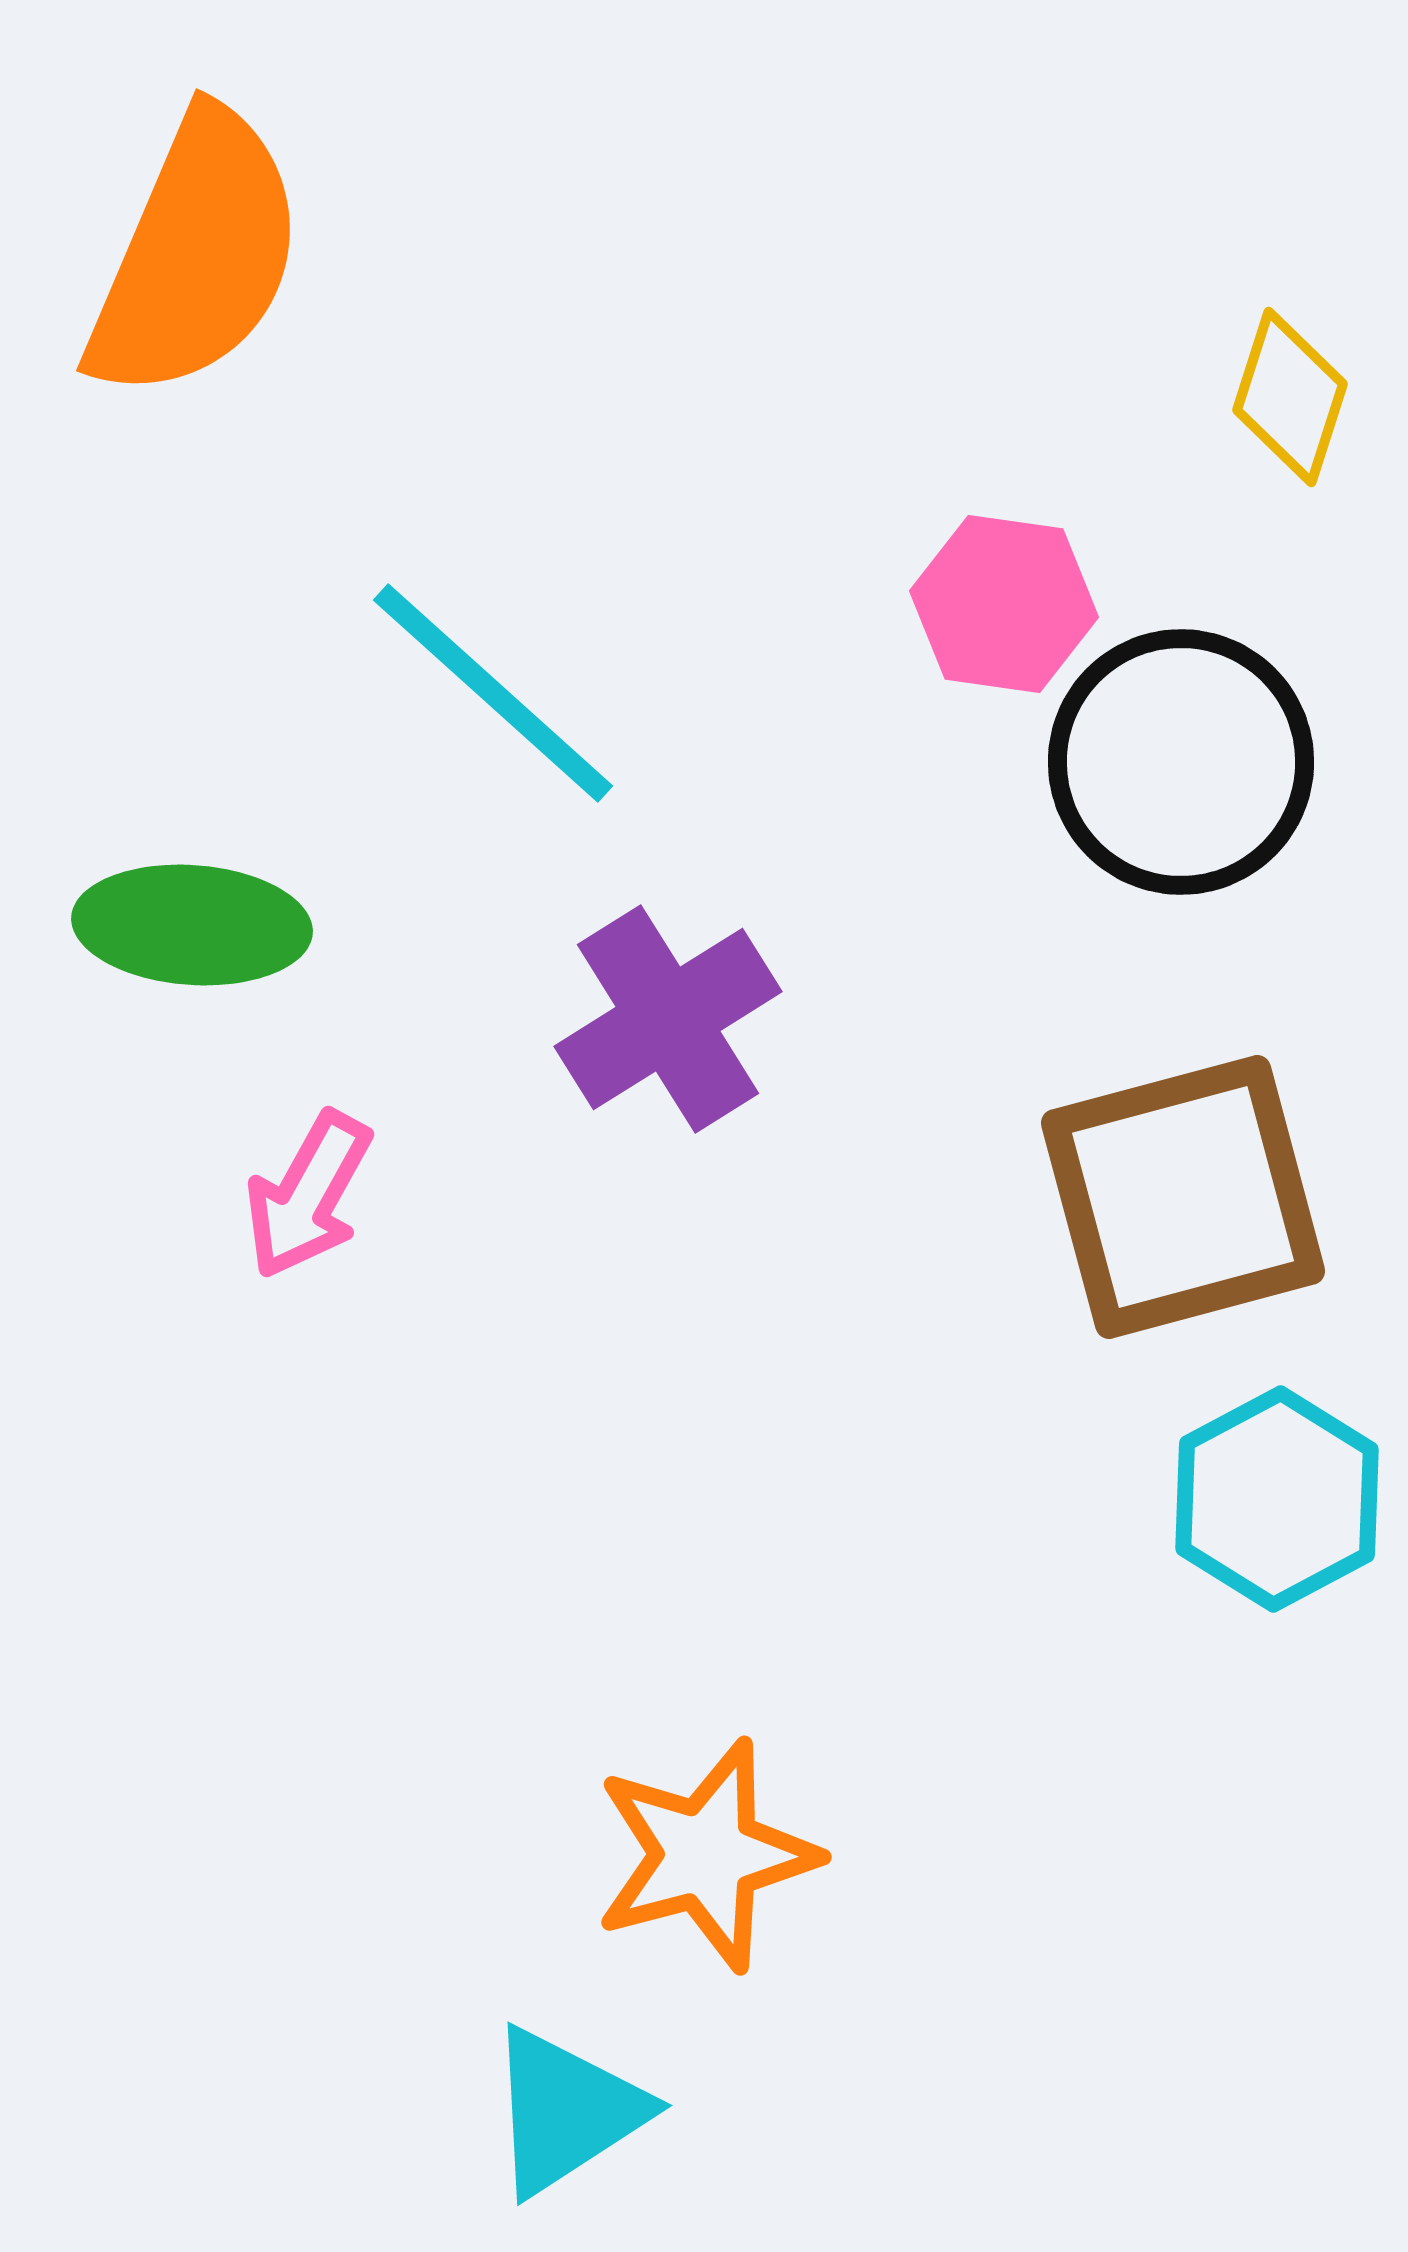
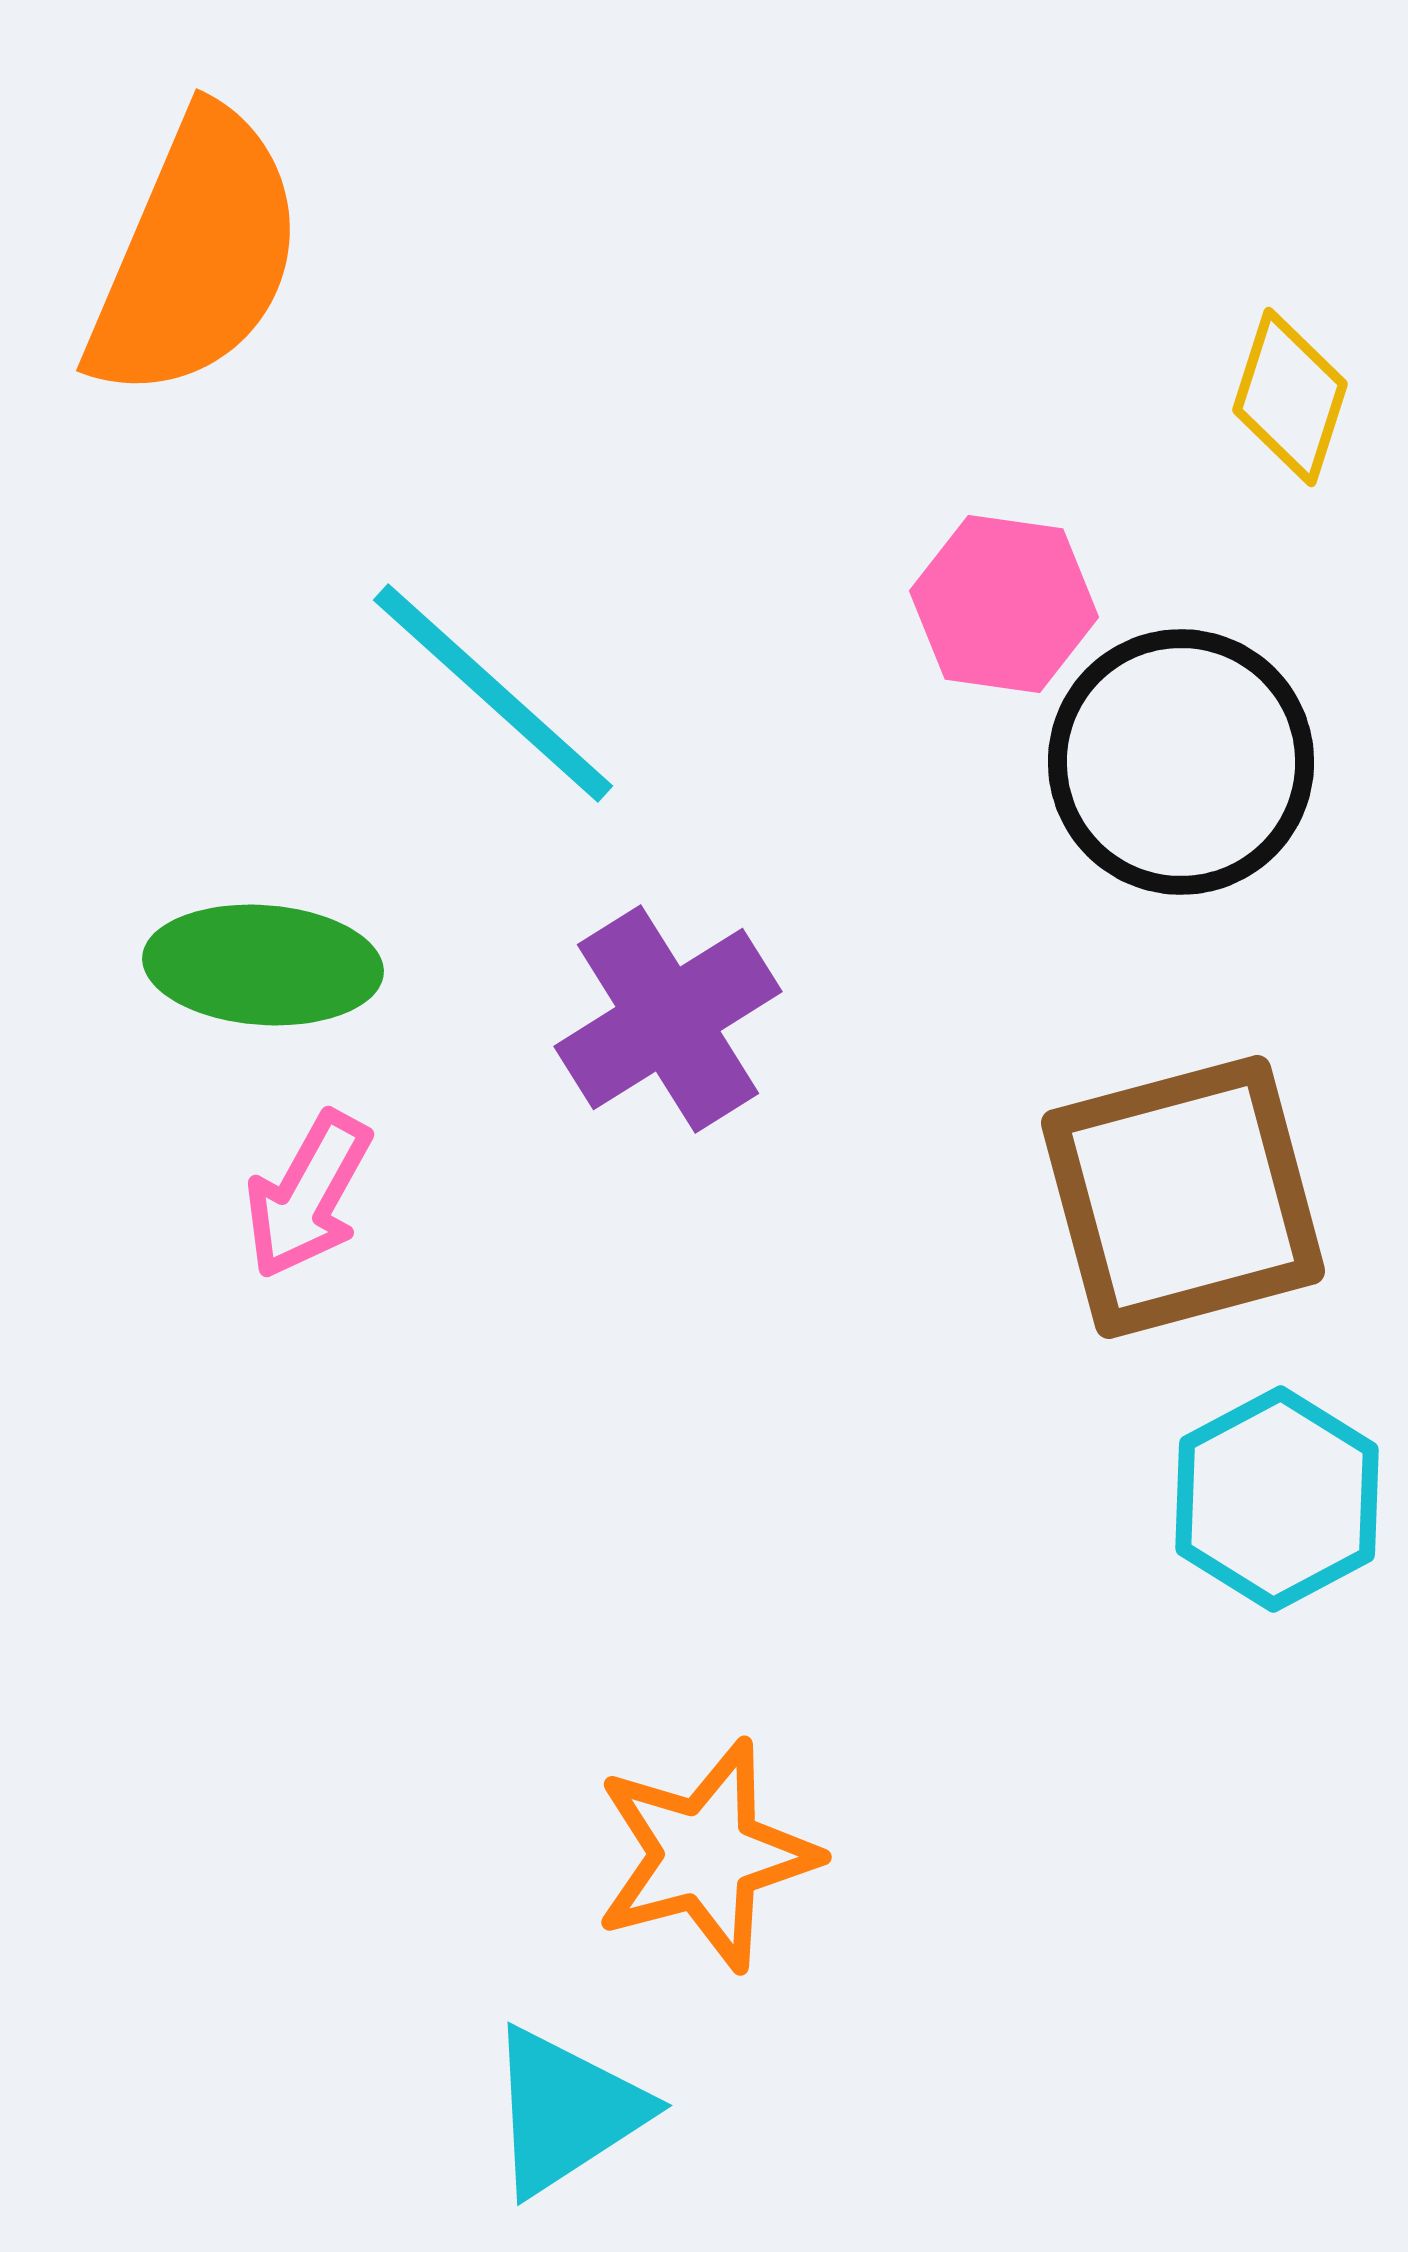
green ellipse: moved 71 px right, 40 px down
